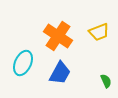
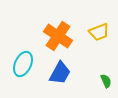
cyan ellipse: moved 1 px down
